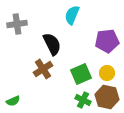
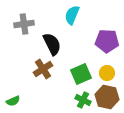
gray cross: moved 7 px right
purple pentagon: rotated 10 degrees clockwise
